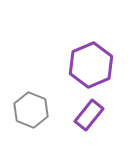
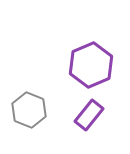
gray hexagon: moved 2 px left
